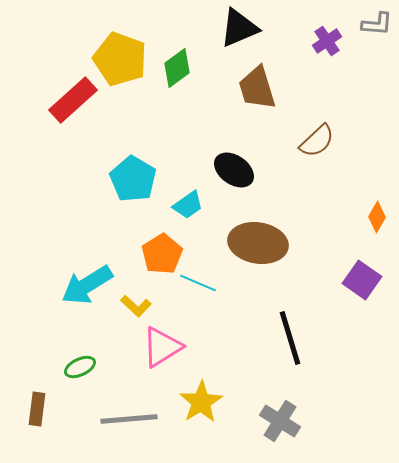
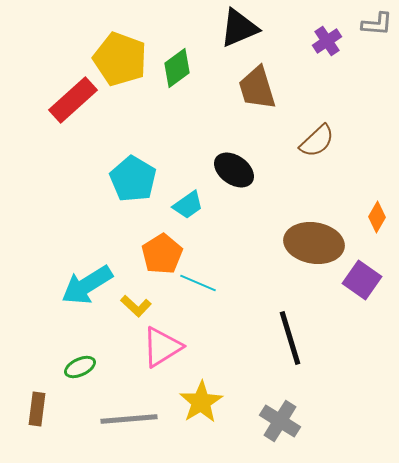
brown ellipse: moved 56 px right
